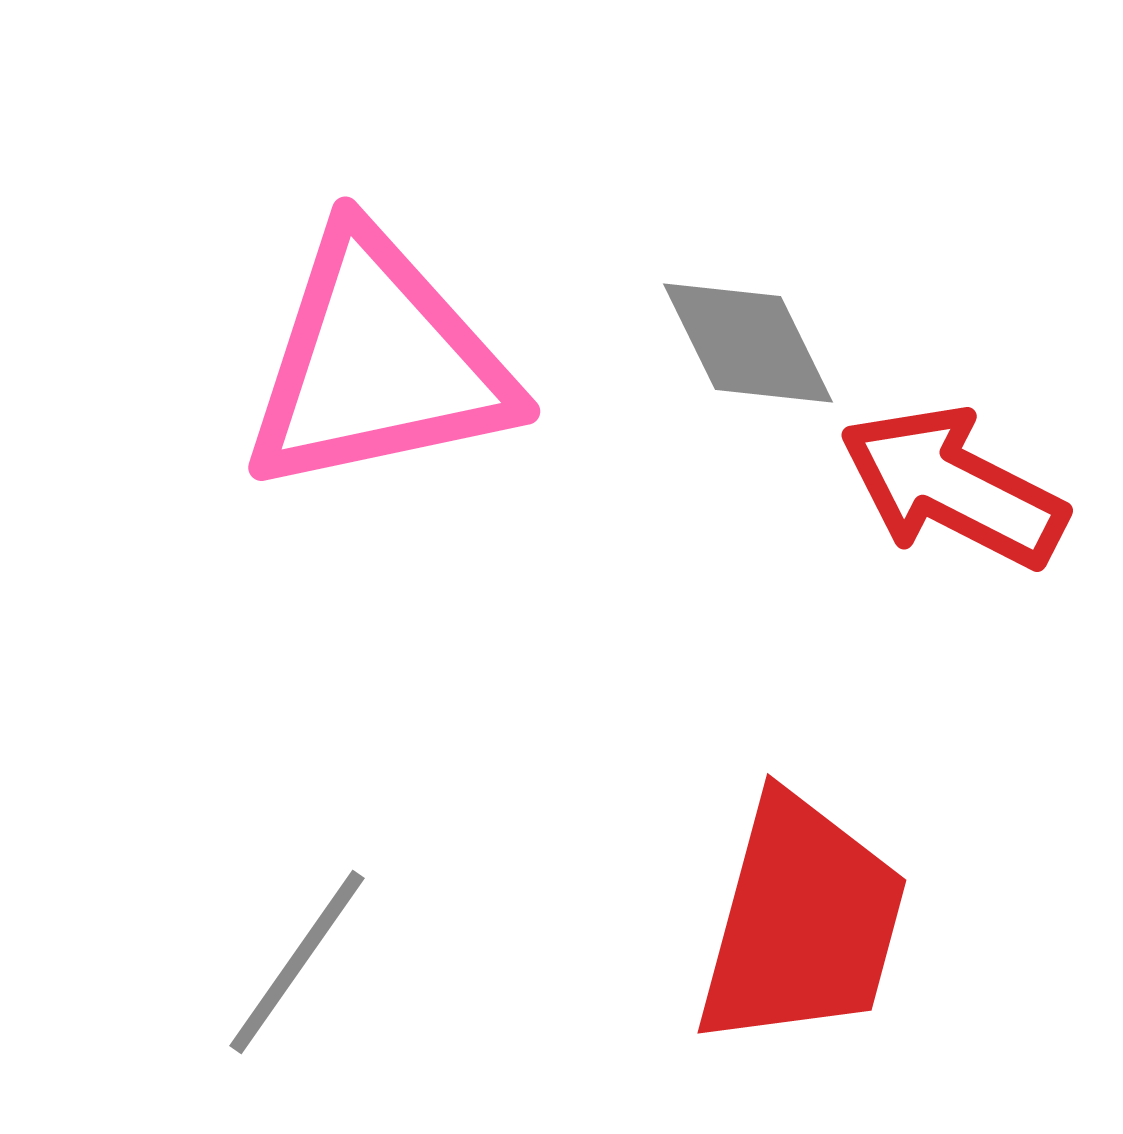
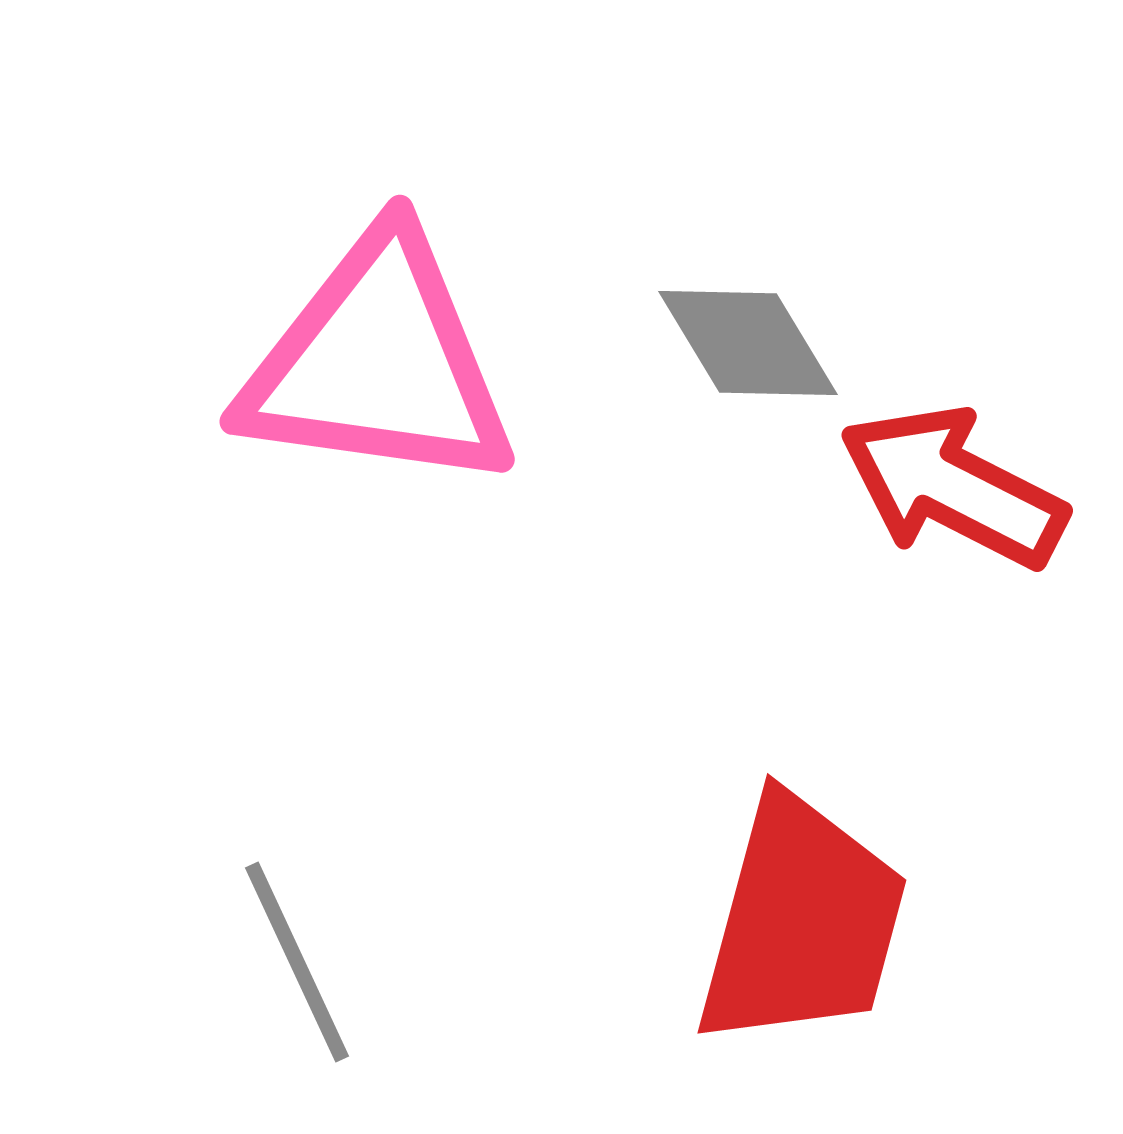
gray diamond: rotated 5 degrees counterclockwise
pink triangle: rotated 20 degrees clockwise
gray line: rotated 60 degrees counterclockwise
